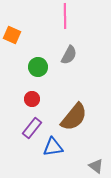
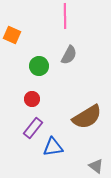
green circle: moved 1 px right, 1 px up
brown semicircle: moved 13 px right; rotated 20 degrees clockwise
purple rectangle: moved 1 px right
